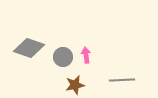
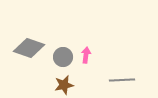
pink arrow: rotated 14 degrees clockwise
brown star: moved 11 px left
